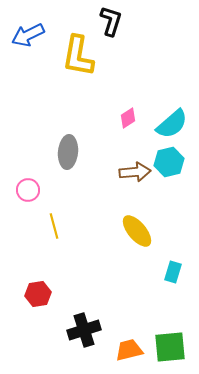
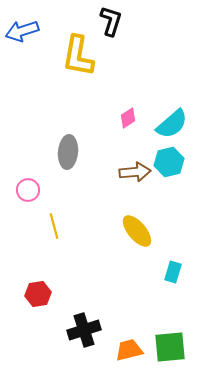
blue arrow: moved 6 px left, 4 px up; rotated 8 degrees clockwise
